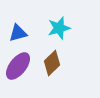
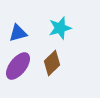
cyan star: moved 1 px right
